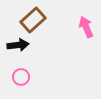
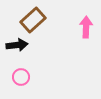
pink arrow: rotated 25 degrees clockwise
black arrow: moved 1 px left
